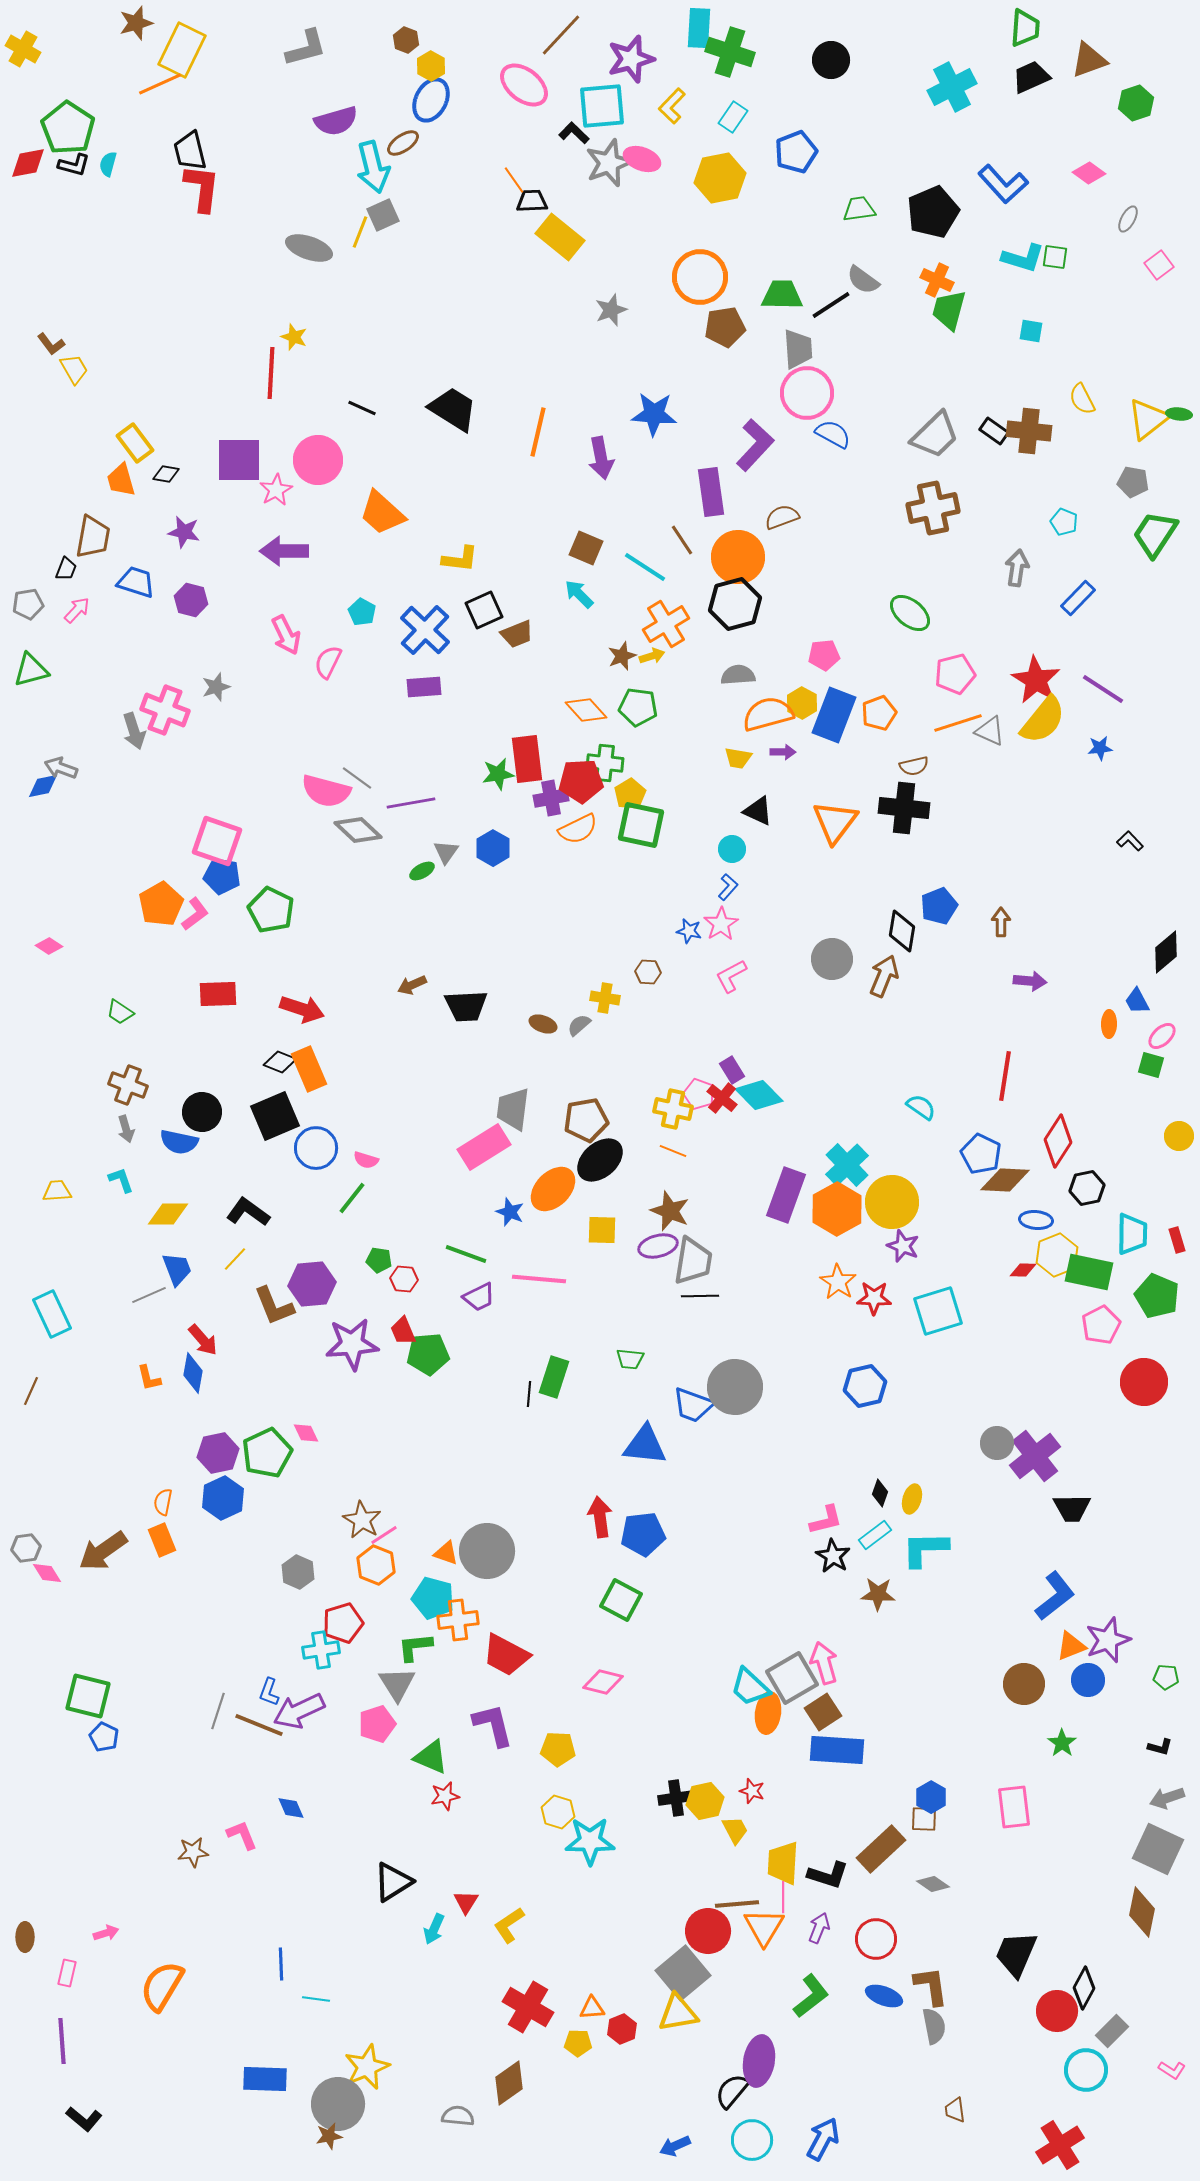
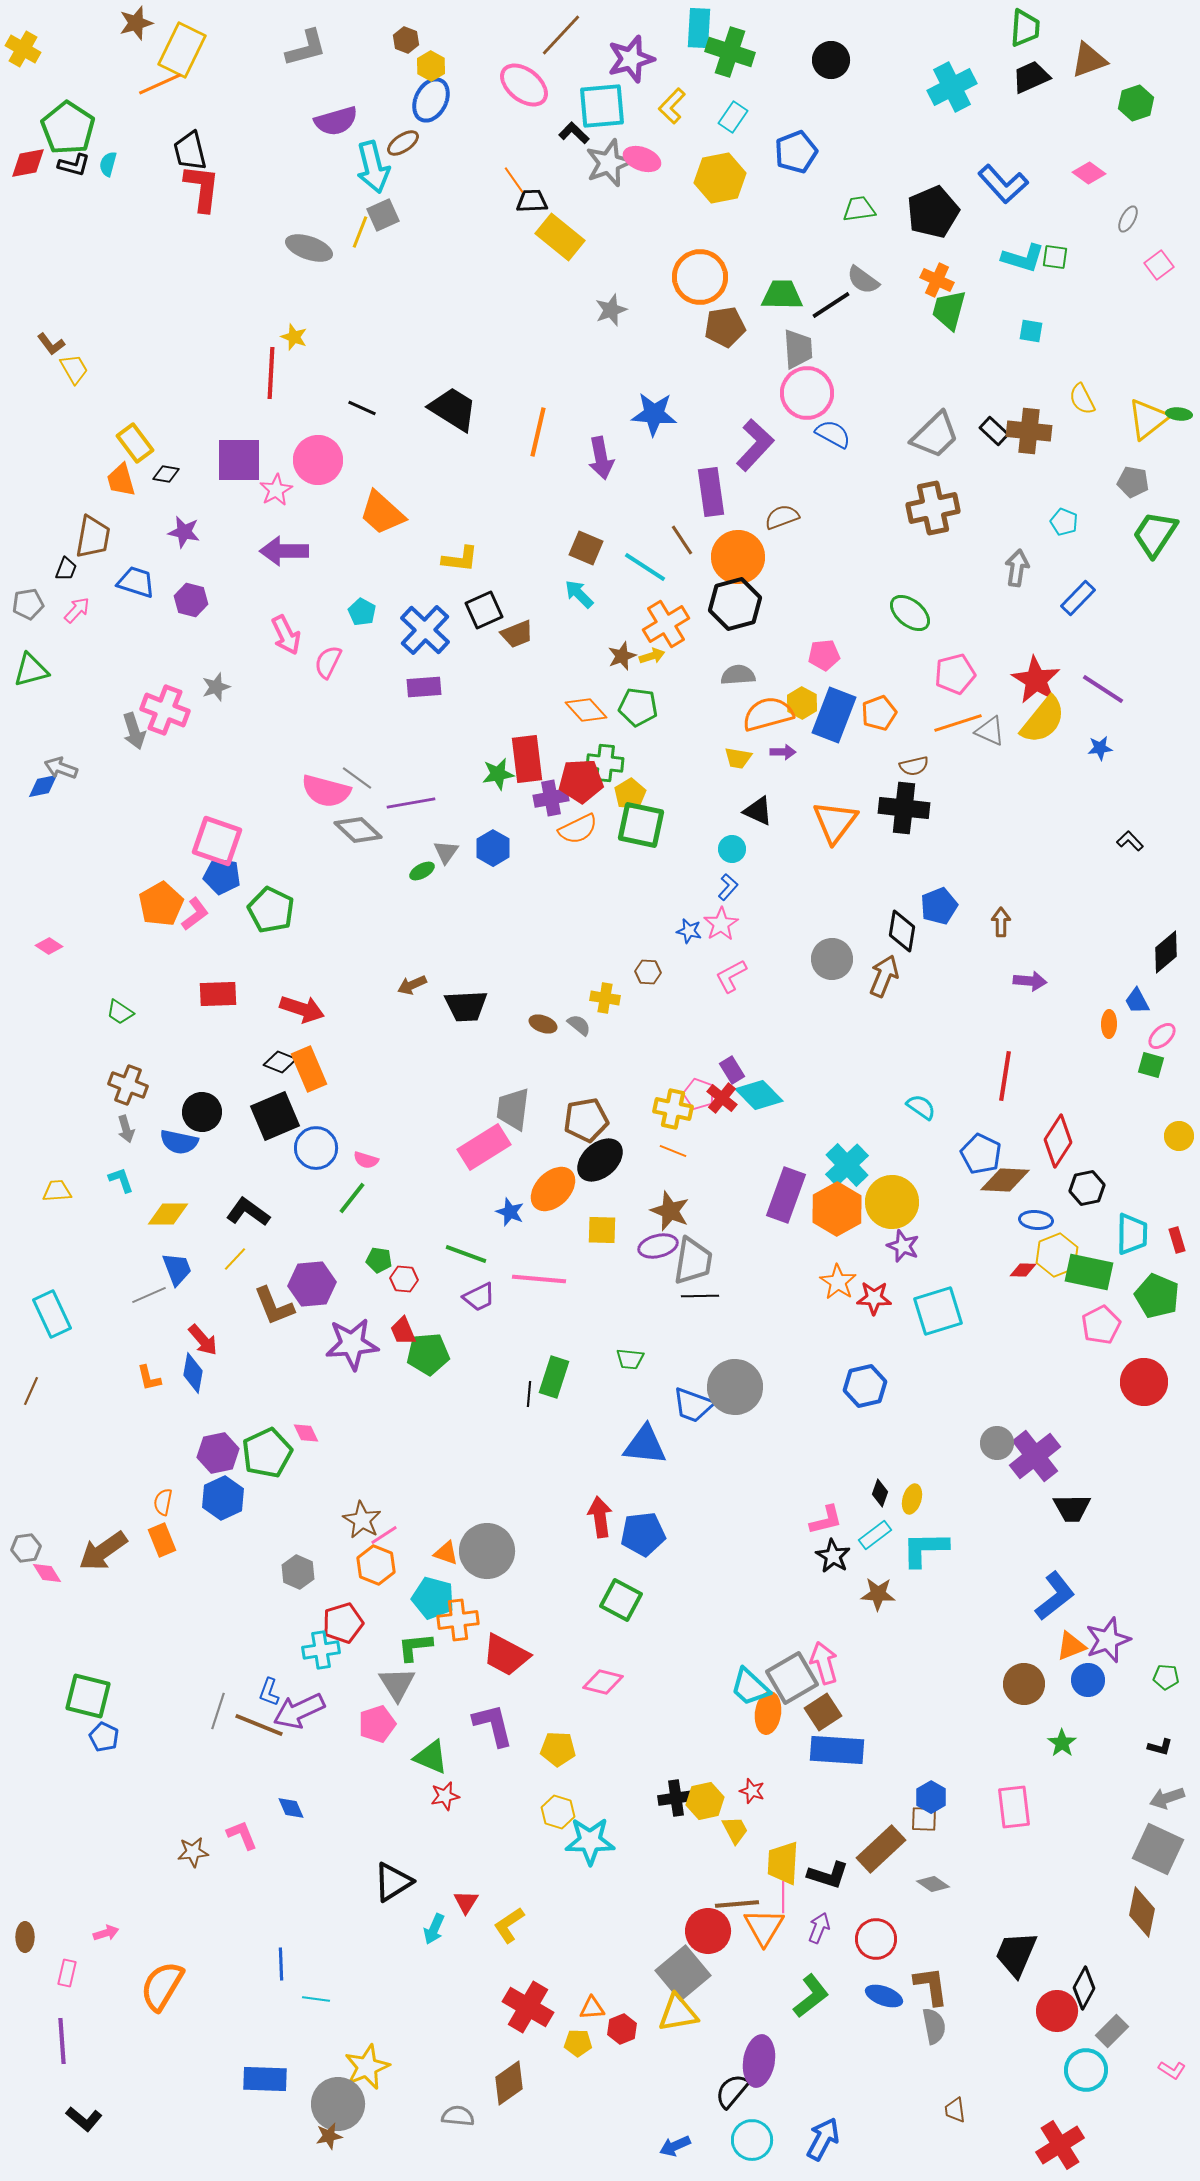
black rectangle at (994, 431): rotated 8 degrees clockwise
gray semicircle at (579, 1025): rotated 80 degrees clockwise
